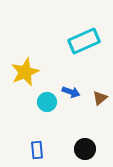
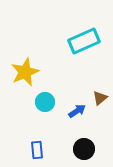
blue arrow: moved 6 px right, 19 px down; rotated 54 degrees counterclockwise
cyan circle: moved 2 px left
black circle: moved 1 px left
